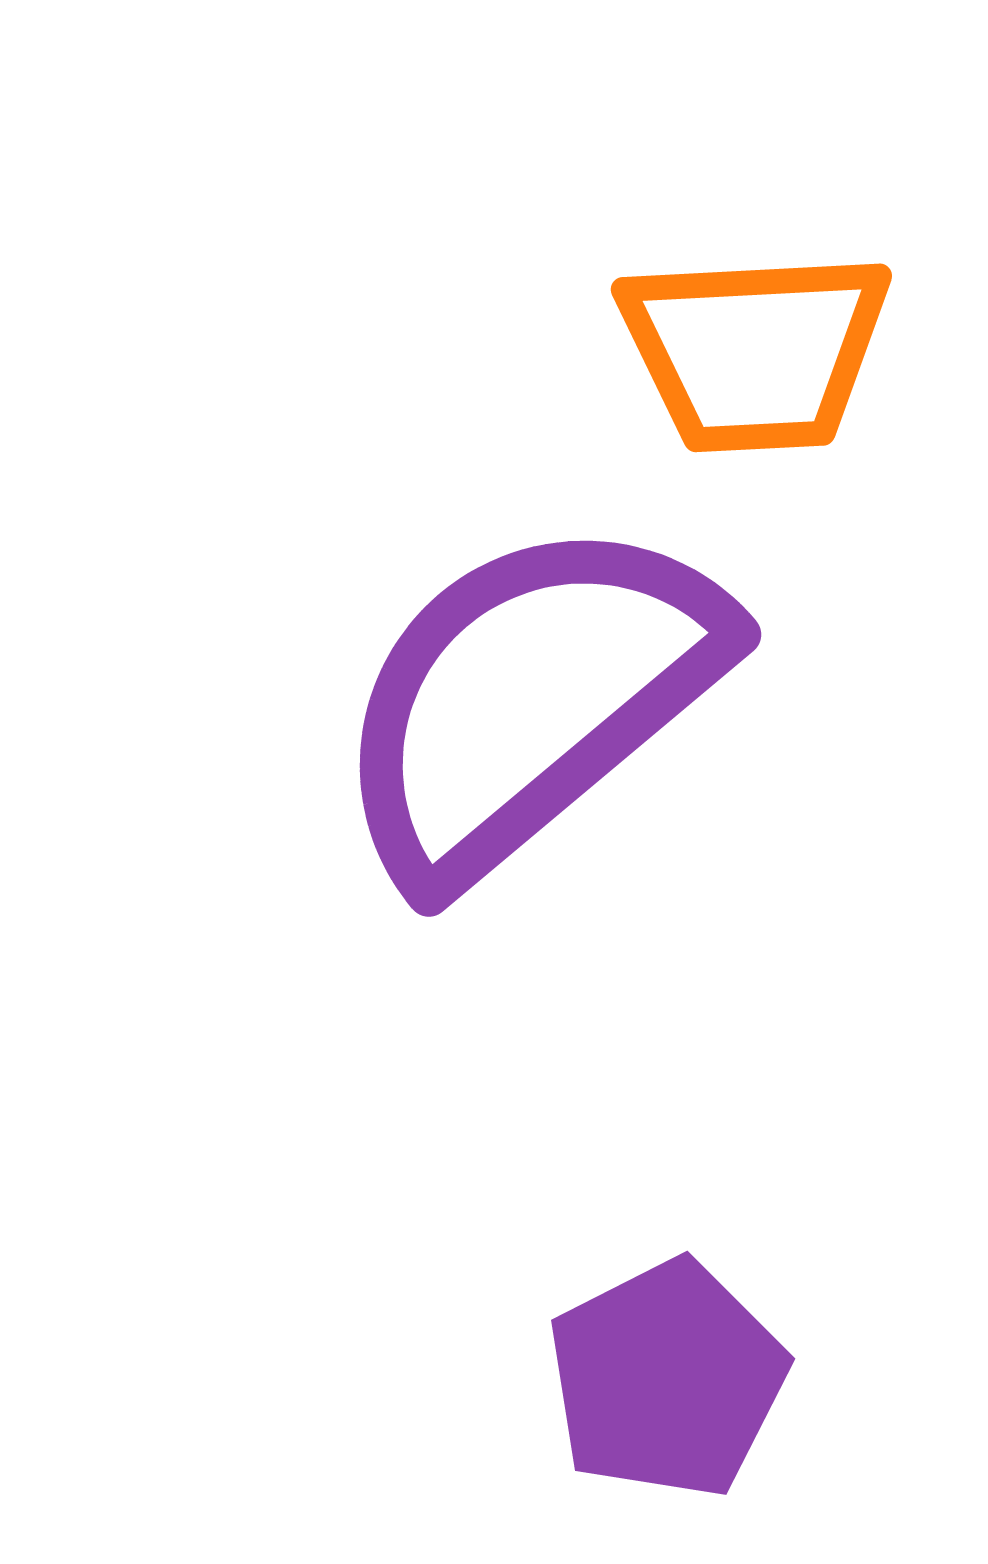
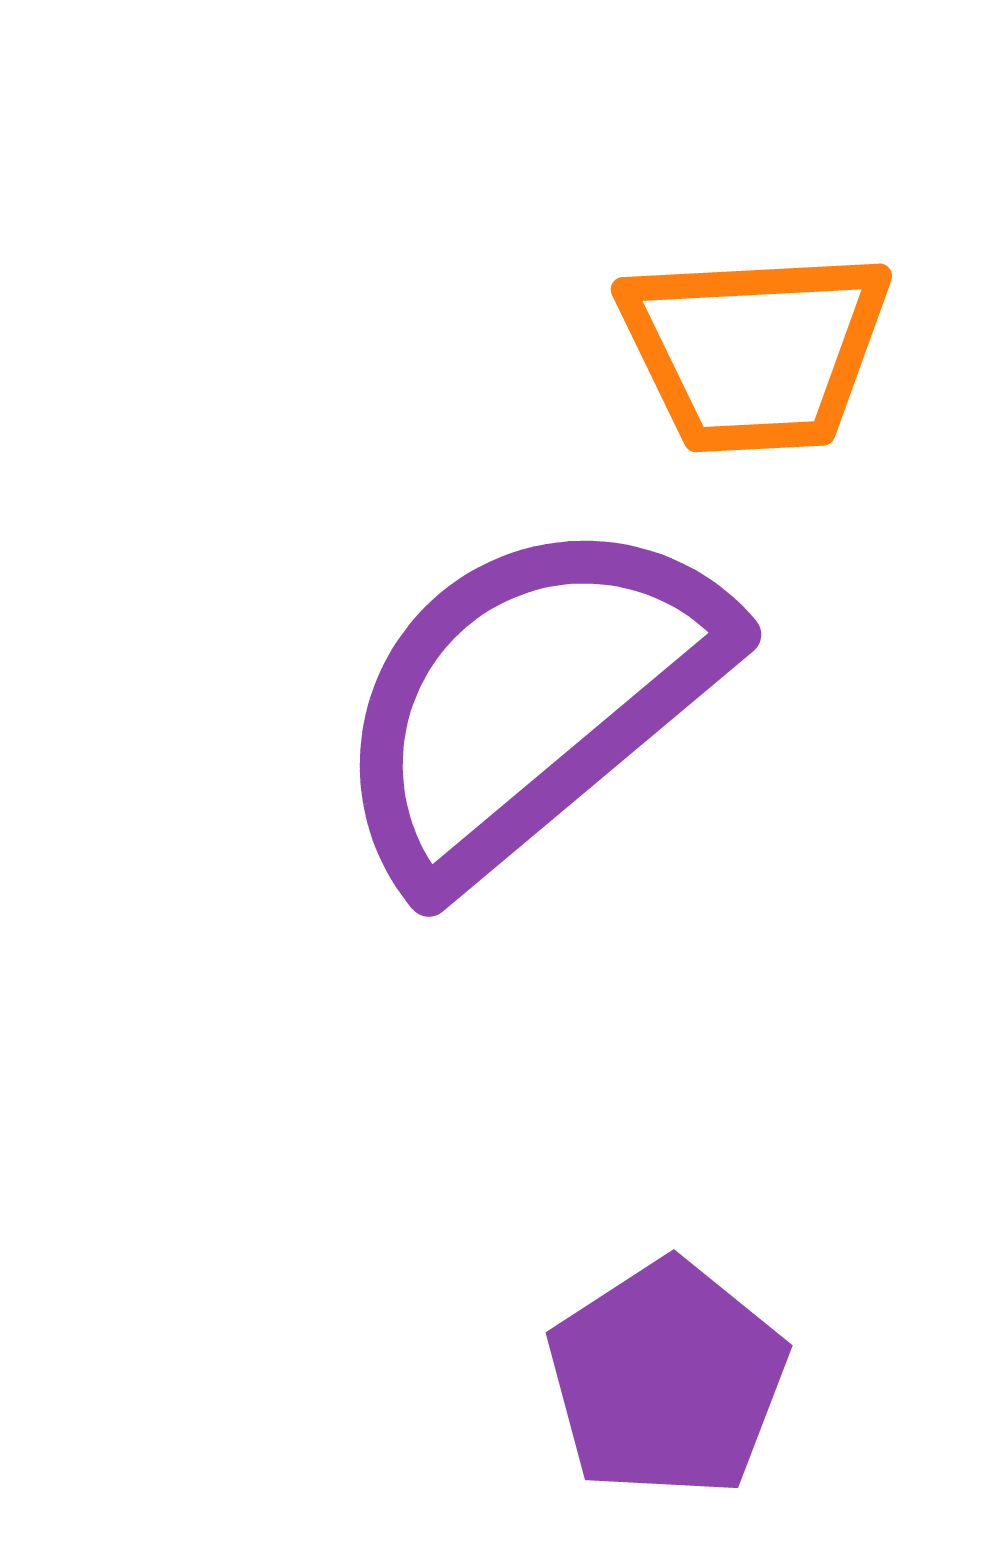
purple pentagon: rotated 6 degrees counterclockwise
